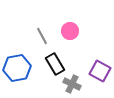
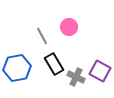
pink circle: moved 1 px left, 4 px up
black rectangle: moved 1 px left
gray cross: moved 4 px right, 7 px up
